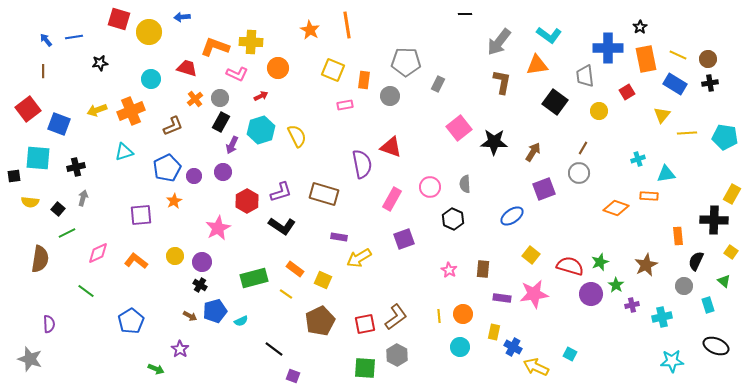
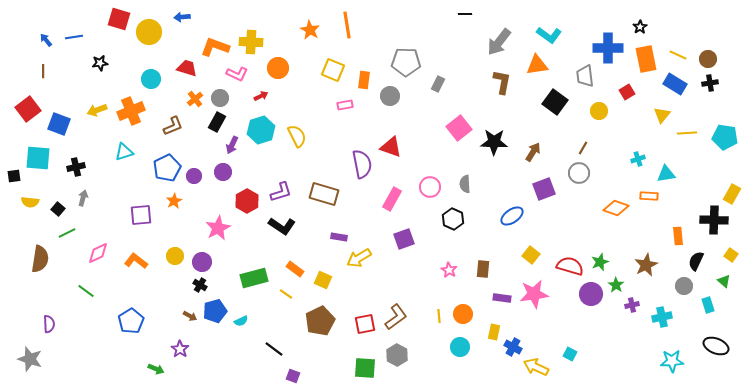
black rectangle at (221, 122): moved 4 px left
yellow square at (731, 252): moved 3 px down
